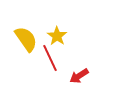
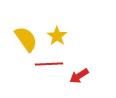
red line: moved 1 px left, 6 px down; rotated 68 degrees counterclockwise
